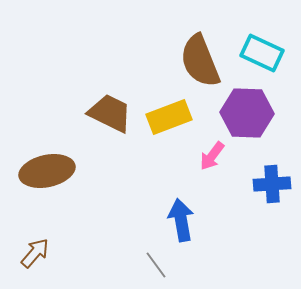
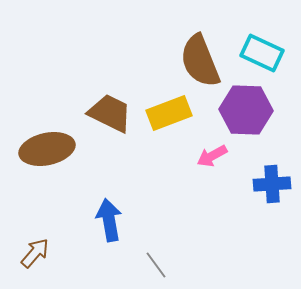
purple hexagon: moved 1 px left, 3 px up
yellow rectangle: moved 4 px up
pink arrow: rotated 24 degrees clockwise
brown ellipse: moved 22 px up
blue arrow: moved 72 px left
